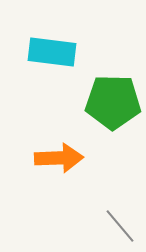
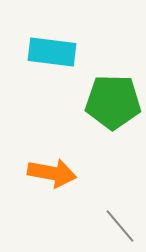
orange arrow: moved 7 px left, 15 px down; rotated 12 degrees clockwise
